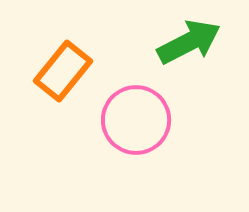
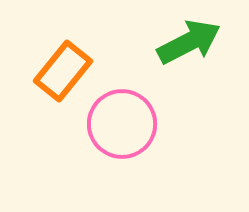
pink circle: moved 14 px left, 4 px down
